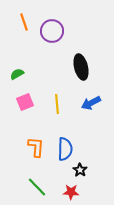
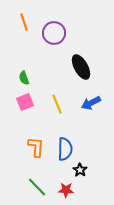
purple circle: moved 2 px right, 2 px down
black ellipse: rotated 15 degrees counterclockwise
green semicircle: moved 7 px right, 4 px down; rotated 80 degrees counterclockwise
yellow line: rotated 18 degrees counterclockwise
red star: moved 5 px left, 2 px up
